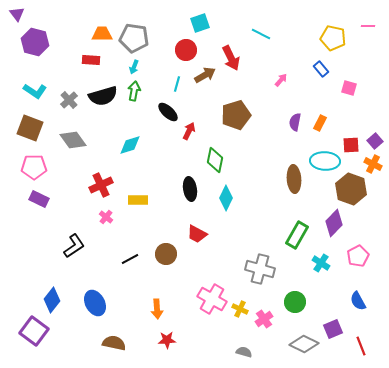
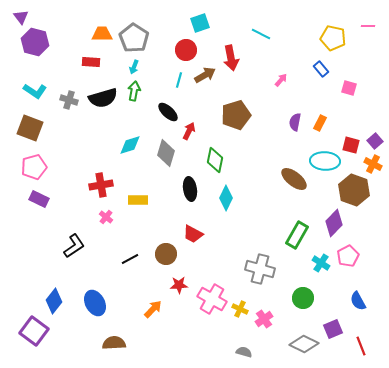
purple triangle at (17, 14): moved 4 px right, 3 px down
gray pentagon at (134, 38): rotated 24 degrees clockwise
red arrow at (231, 58): rotated 15 degrees clockwise
red rectangle at (91, 60): moved 2 px down
cyan line at (177, 84): moved 2 px right, 4 px up
black semicircle at (103, 96): moved 2 px down
gray cross at (69, 100): rotated 30 degrees counterclockwise
gray diamond at (73, 140): moved 93 px right, 13 px down; rotated 52 degrees clockwise
red square at (351, 145): rotated 18 degrees clockwise
pink pentagon at (34, 167): rotated 15 degrees counterclockwise
brown ellipse at (294, 179): rotated 48 degrees counterclockwise
red cross at (101, 185): rotated 15 degrees clockwise
brown hexagon at (351, 189): moved 3 px right, 1 px down
red trapezoid at (197, 234): moved 4 px left
pink pentagon at (358, 256): moved 10 px left
blue diamond at (52, 300): moved 2 px right, 1 px down
green circle at (295, 302): moved 8 px right, 4 px up
orange arrow at (157, 309): moved 4 px left; rotated 132 degrees counterclockwise
red star at (167, 340): moved 12 px right, 55 px up
brown semicircle at (114, 343): rotated 15 degrees counterclockwise
